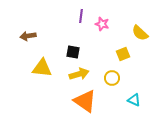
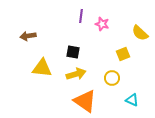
yellow arrow: moved 3 px left
cyan triangle: moved 2 px left
